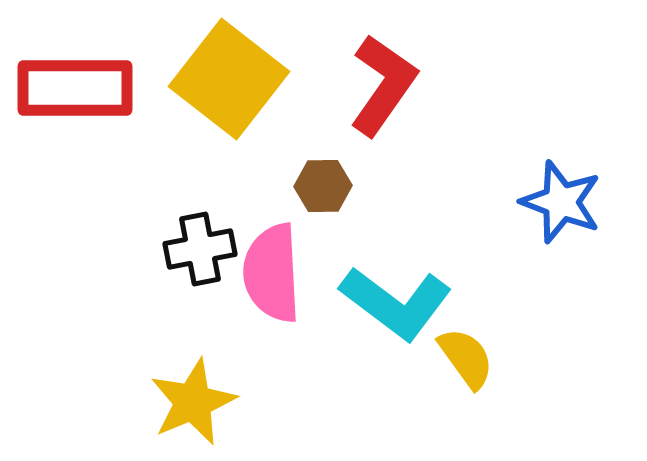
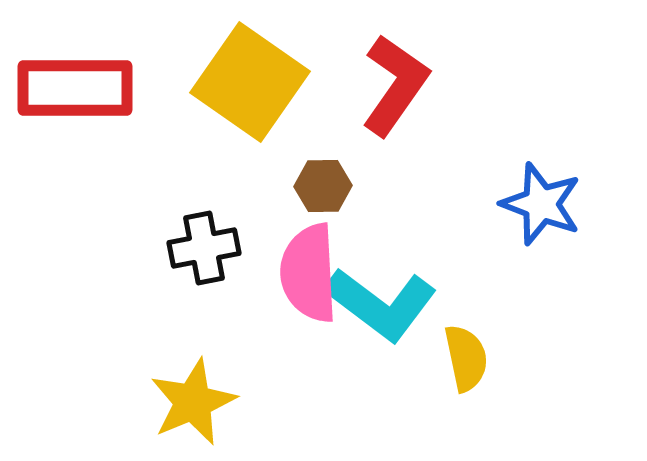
yellow square: moved 21 px right, 3 px down; rotated 3 degrees counterclockwise
red L-shape: moved 12 px right
blue star: moved 20 px left, 2 px down
black cross: moved 4 px right, 1 px up
pink semicircle: moved 37 px right
cyan L-shape: moved 15 px left, 1 px down
yellow semicircle: rotated 24 degrees clockwise
